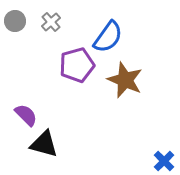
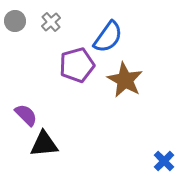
brown star: rotated 6 degrees clockwise
black triangle: rotated 20 degrees counterclockwise
